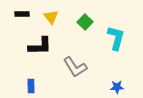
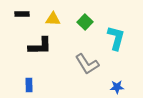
yellow triangle: moved 2 px right, 2 px down; rotated 49 degrees counterclockwise
gray L-shape: moved 12 px right, 3 px up
blue rectangle: moved 2 px left, 1 px up
